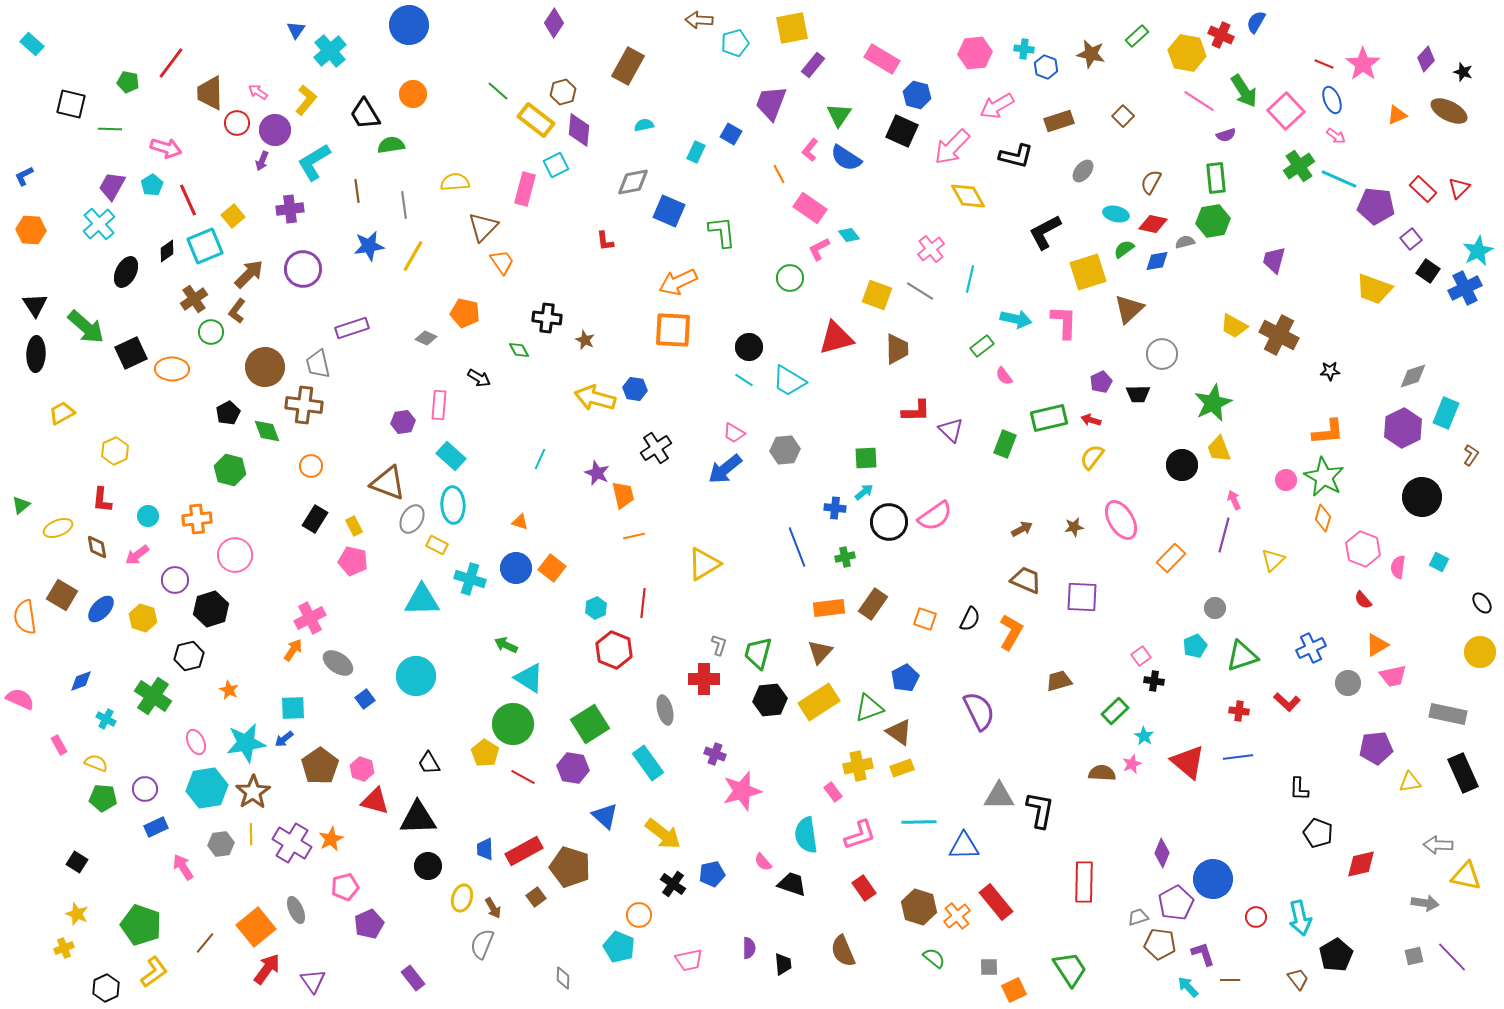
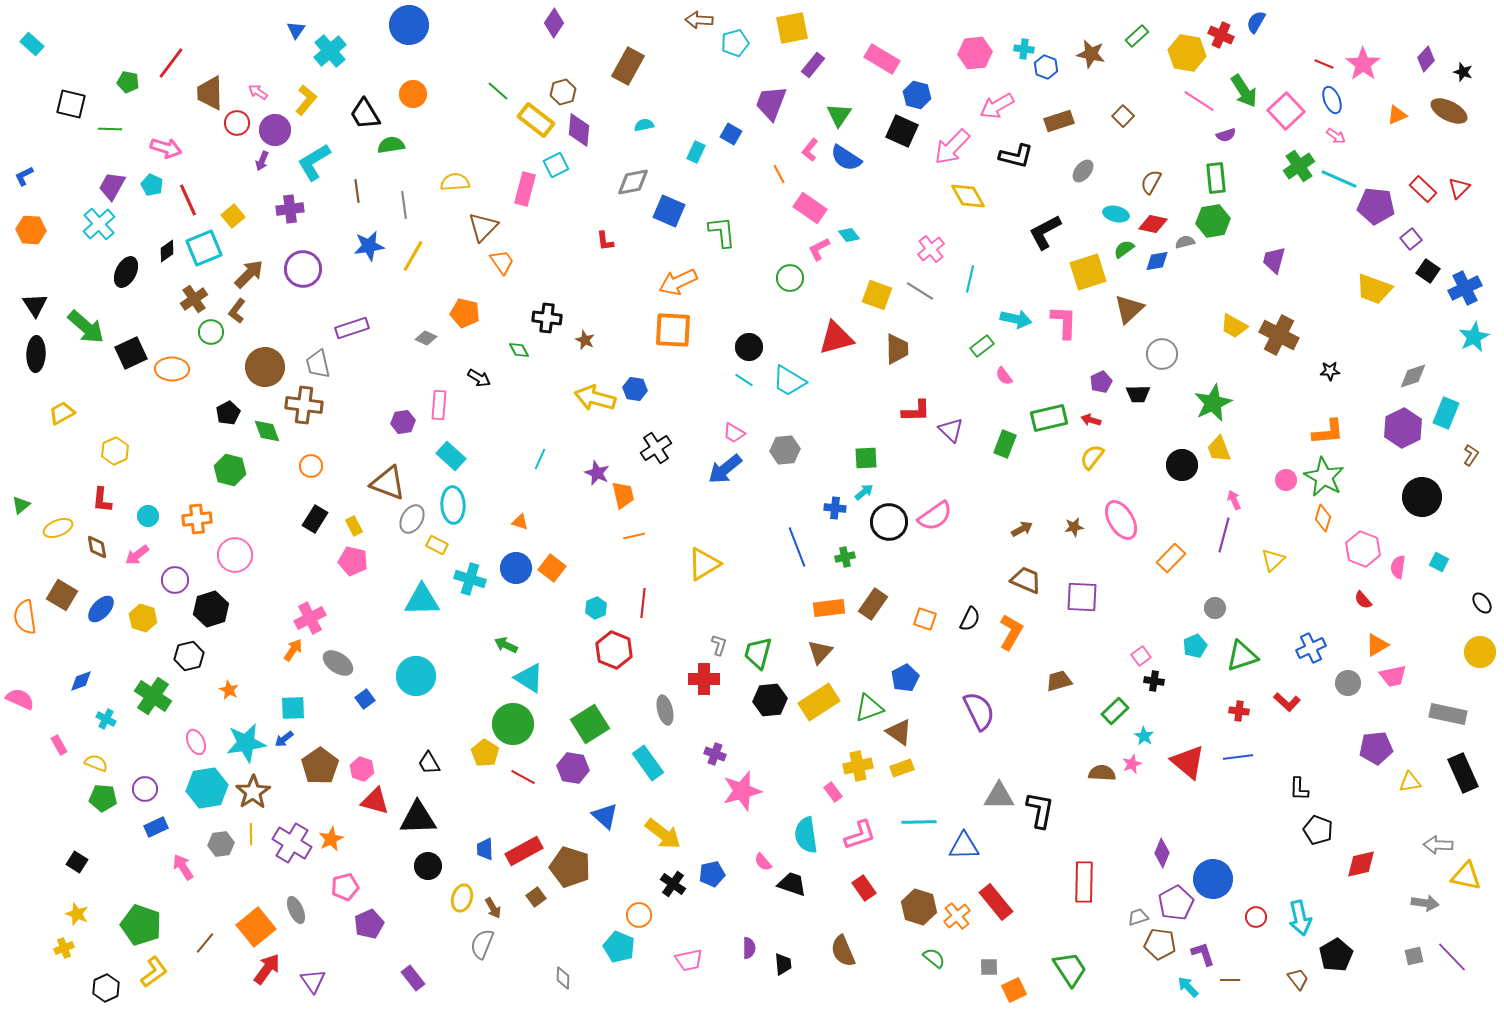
cyan pentagon at (152, 185): rotated 15 degrees counterclockwise
cyan square at (205, 246): moved 1 px left, 2 px down
cyan star at (1478, 251): moved 4 px left, 86 px down
black pentagon at (1318, 833): moved 3 px up
